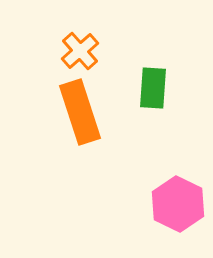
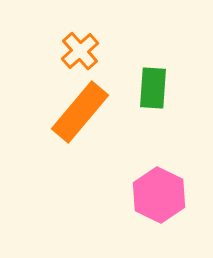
orange rectangle: rotated 58 degrees clockwise
pink hexagon: moved 19 px left, 9 px up
